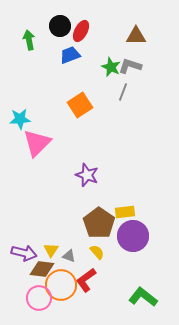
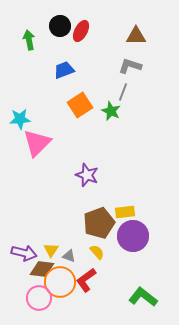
blue trapezoid: moved 6 px left, 15 px down
green star: moved 44 px down
brown pentagon: rotated 16 degrees clockwise
orange circle: moved 1 px left, 3 px up
